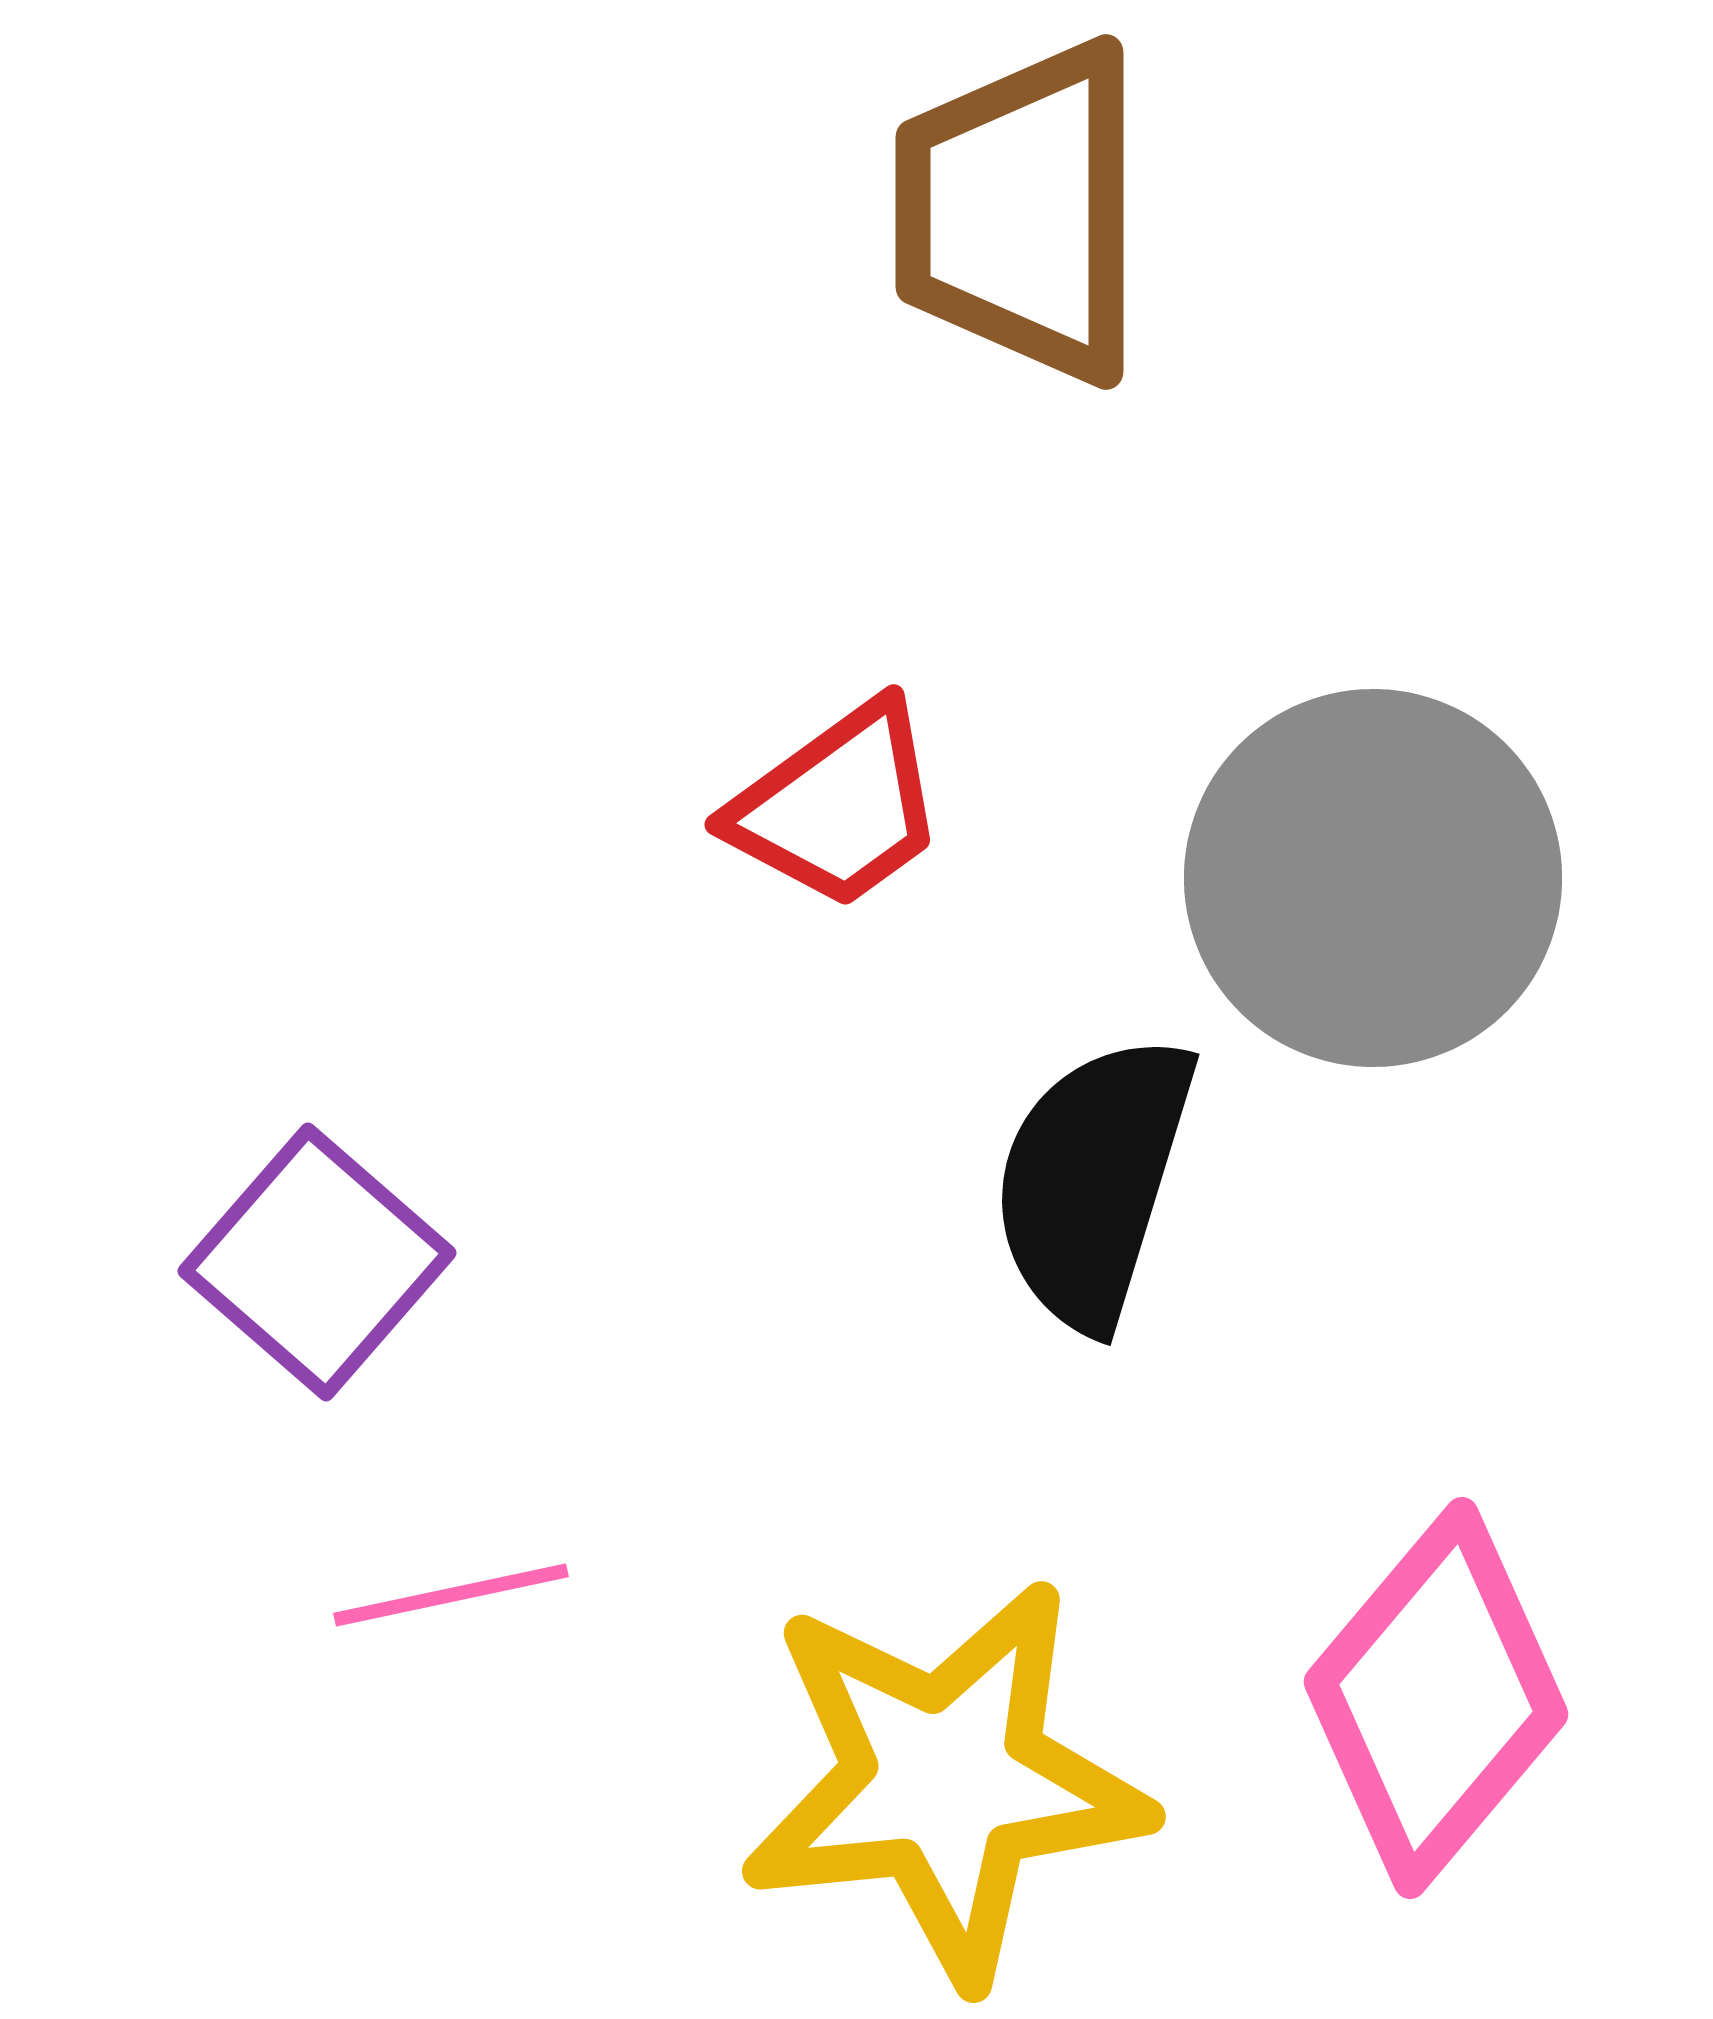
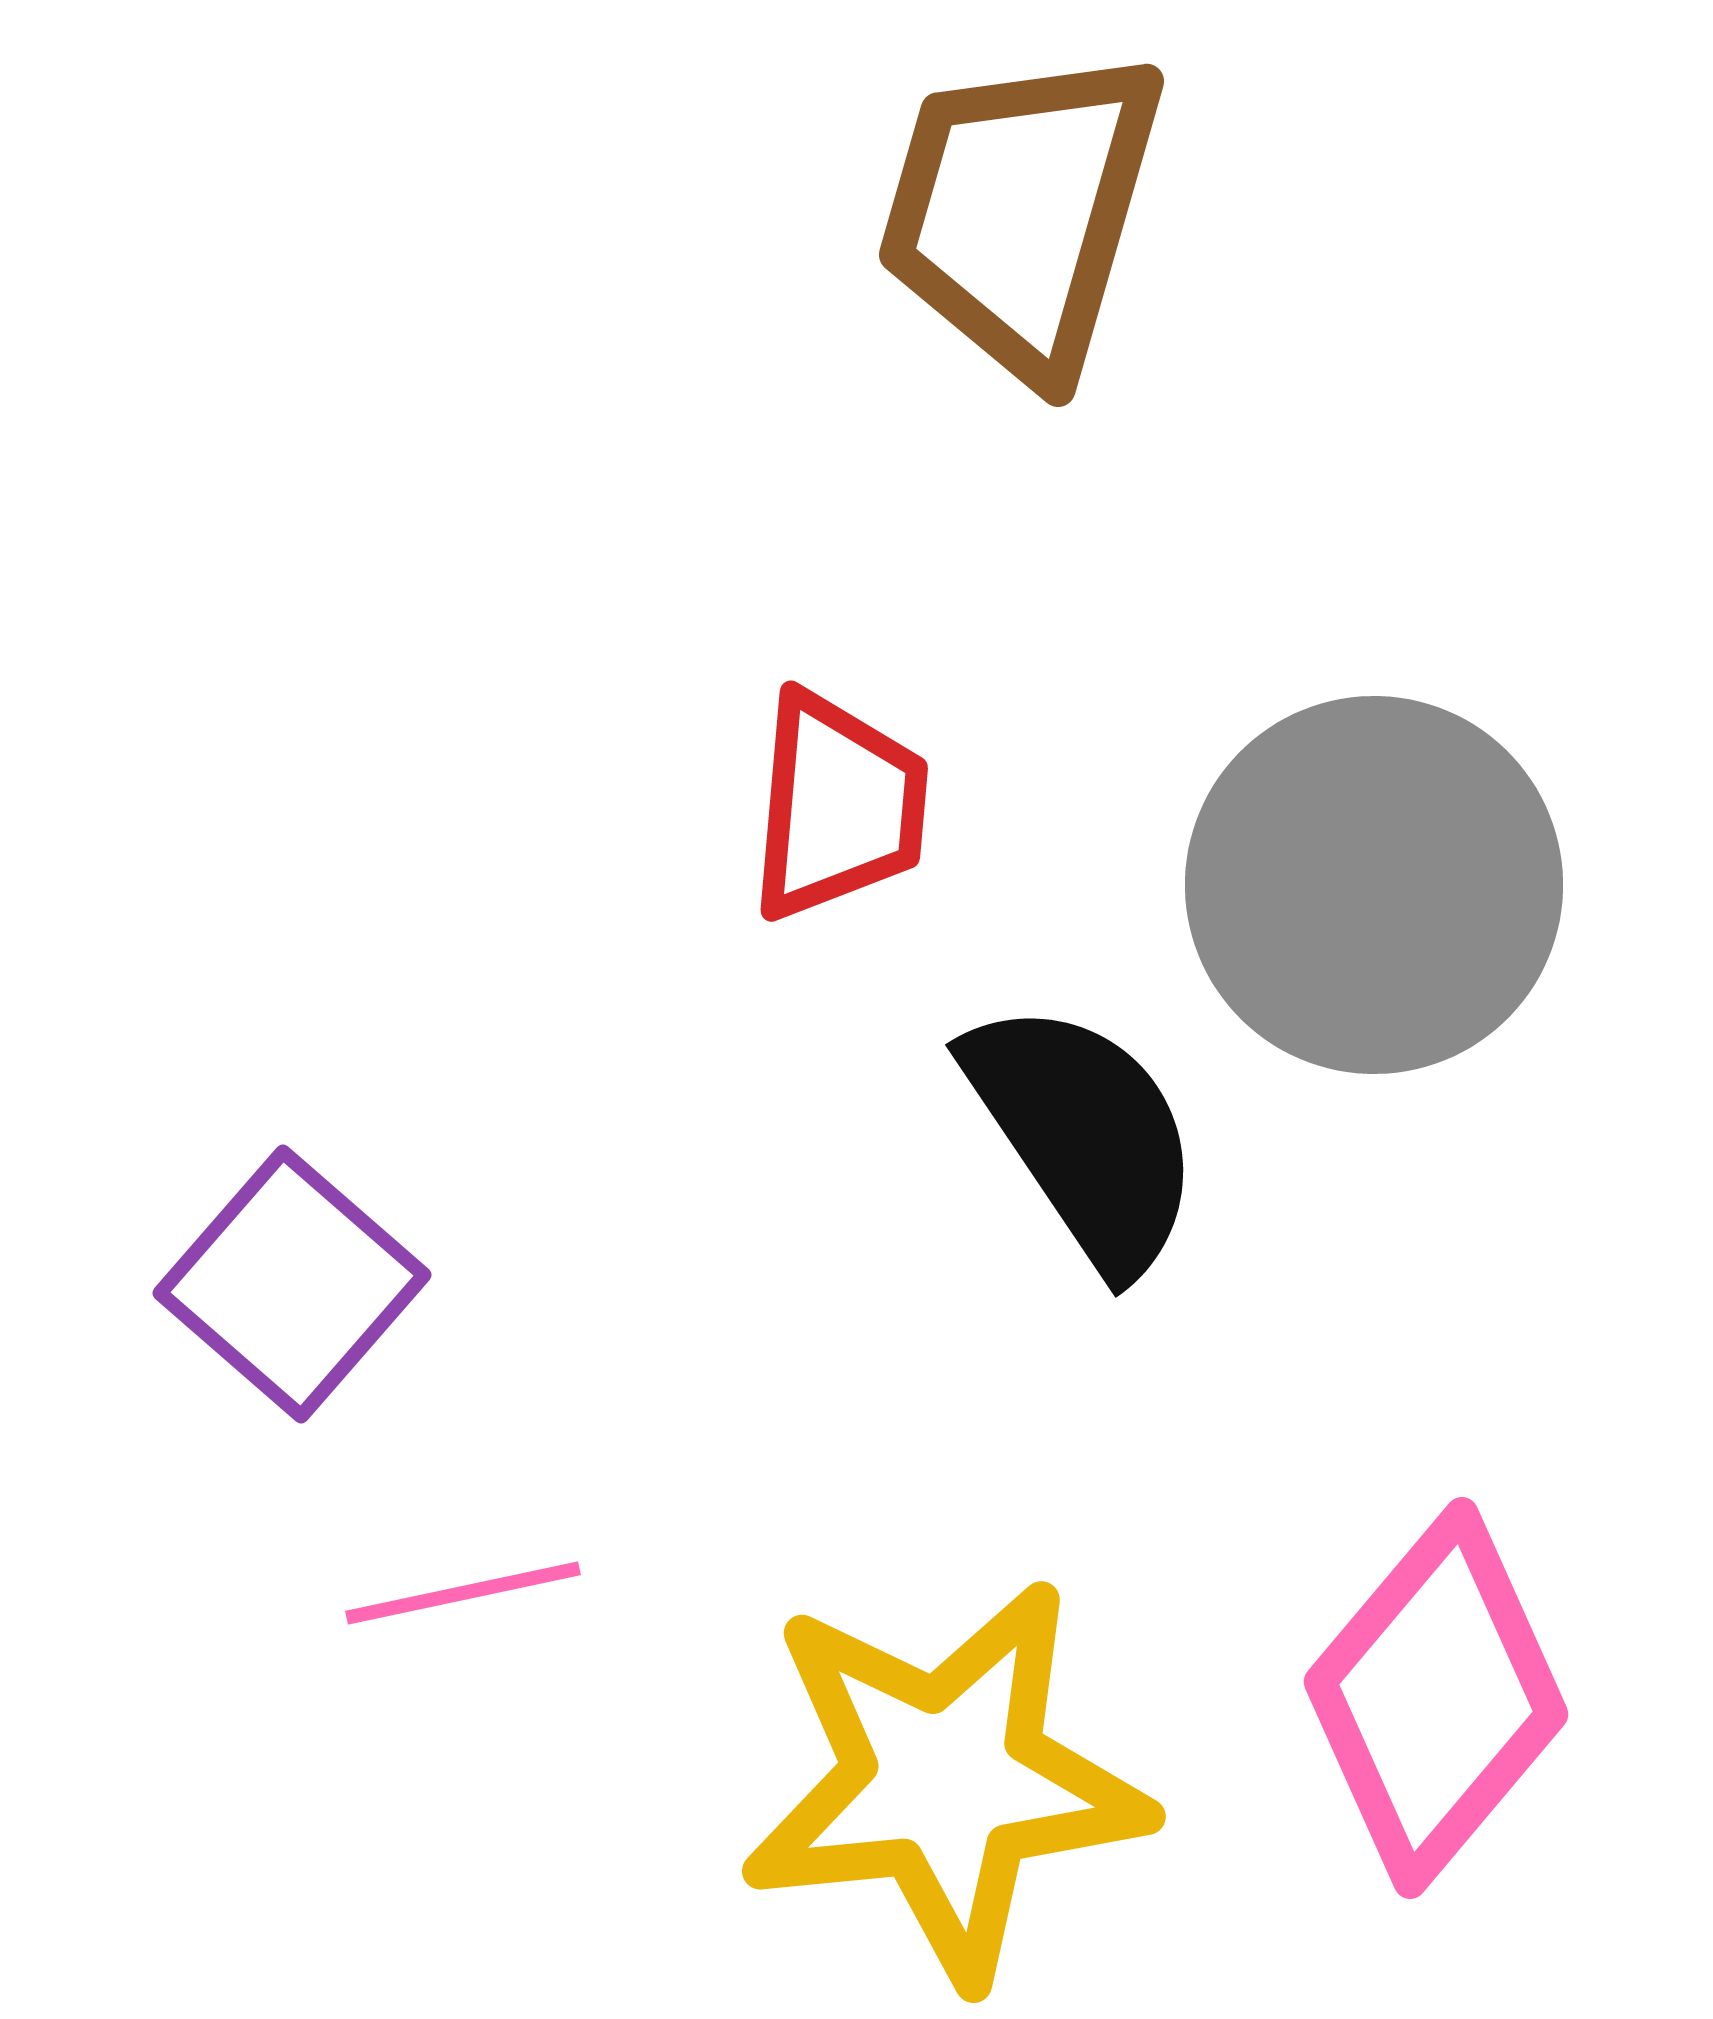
brown trapezoid: rotated 16 degrees clockwise
red trapezoid: rotated 49 degrees counterclockwise
gray circle: moved 1 px right, 7 px down
black semicircle: moved 9 px left, 46 px up; rotated 129 degrees clockwise
purple square: moved 25 px left, 22 px down
pink line: moved 12 px right, 2 px up
